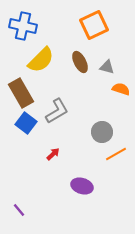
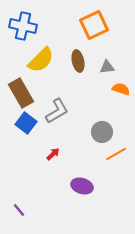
brown ellipse: moved 2 px left, 1 px up; rotated 15 degrees clockwise
gray triangle: rotated 21 degrees counterclockwise
